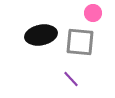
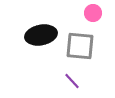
gray square: moved 4 px down
purple line: moved 1 px right, 2 px down
